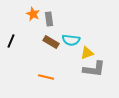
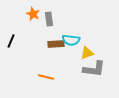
brown rectangle: moved 5 px right, 2 px down; rotated 35 degrees counterclockwise
